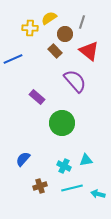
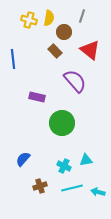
yellow semicircle: rotated 133 degrees clockwise
gray line: moved 6 px up
yellow cross: moved 1 px left, 8 px up; rotated 14 degrees clockwise
brown circle: moved 1 px left, 2 px up
red triangle: moved 1 px right, 1 px up
blue line: rotated 72 degrees counterclockwise
purple rectangle: rotated 28 degrees counterclockwise
cyan arrow: moved 2 px up
